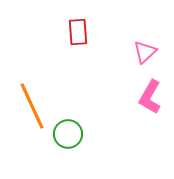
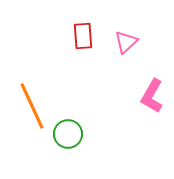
red rectangle: moved 5 px right, 4 px down
pink triangle: moved 19 px left, 10 px up
pink L-shape: moved 2 px right, 1 px up
